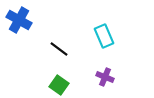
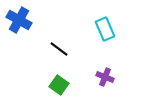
cyan rectangle: moved 1 px right, 7 px up
